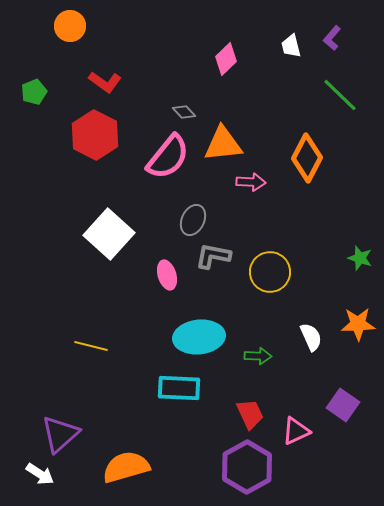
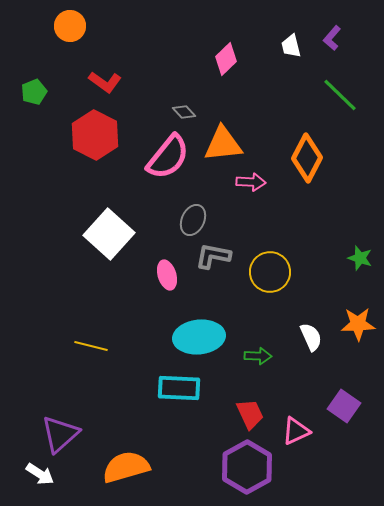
purple square: moved 1 px right, 1 px down
